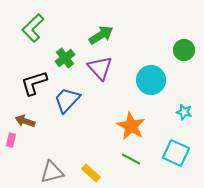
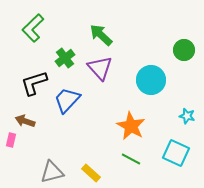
green arrow: rotated 105 degrees counterclockwise
cyan star: moved 3 px right, 4 px down
